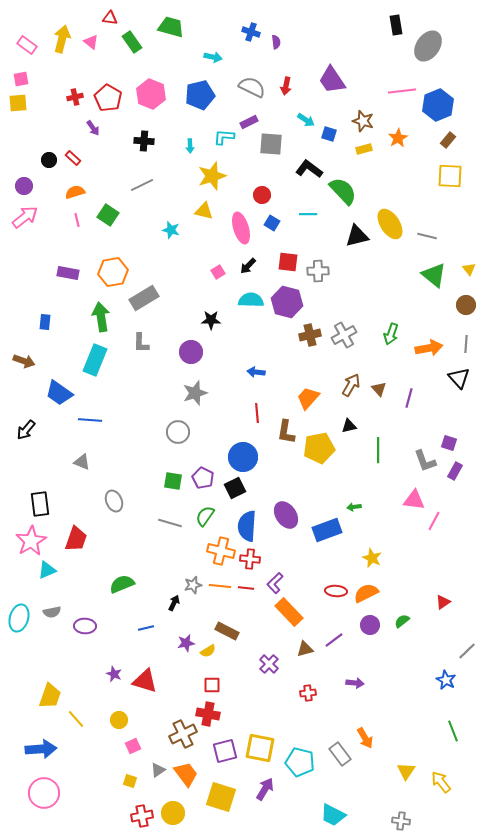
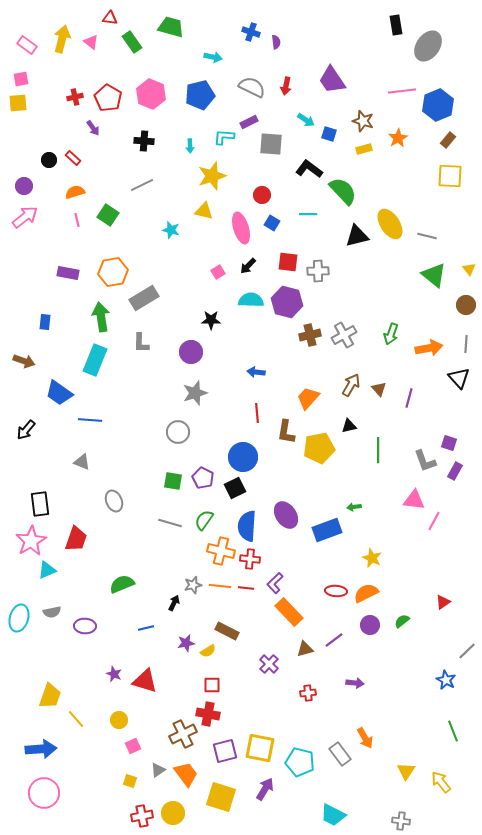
green semicircle at (205, 516): moved 1 px left, 4 px down
